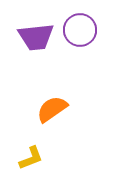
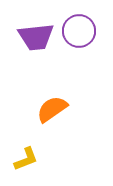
purple circle: moved 1 px left, 1 px down
yellow L-shape: moved 5 px left, 1 px down
